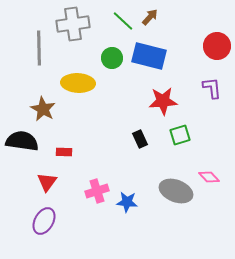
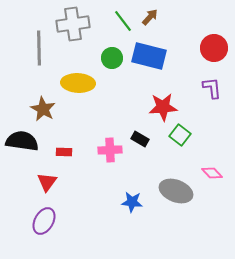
green line: rotated 10 degrees clockwise
red circle: moved 3 px left, 2 px down
red star: moved 6 px down
green square: rotated 35 degrees counterclockwise
black rectangle: rotated 36 degrees counterclockwise
pink diamond: moved 3 px right, 4 px up
pink cross: moved 13 px right, 41 px up; rotated 15 degrees clockwise
blue star: moved 5 px right
